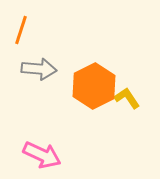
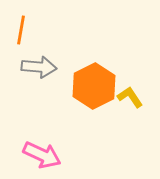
orange line: rotated 8 degrees counterclockwise
gray arrow: moved 2 px up
yellow L-shape: moved 3 px right, 1 px up
